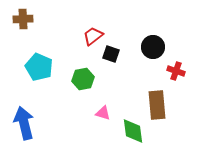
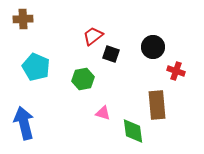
cyan pentagon: moved 3 px left
